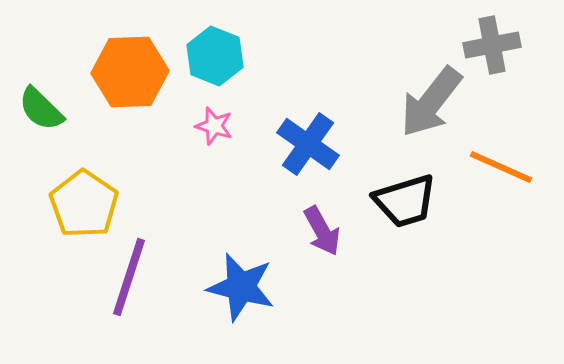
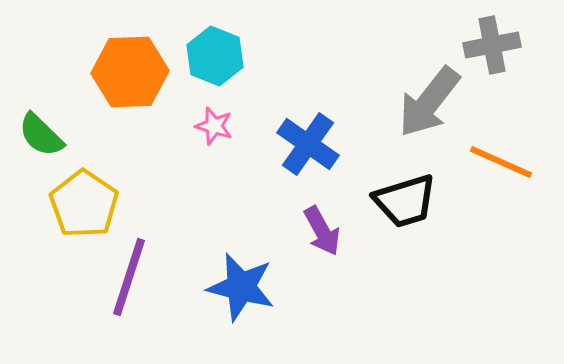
gray arrow: moved 2 px left
green semicircle: moved 26 px down
orange line: moved 5 px up
